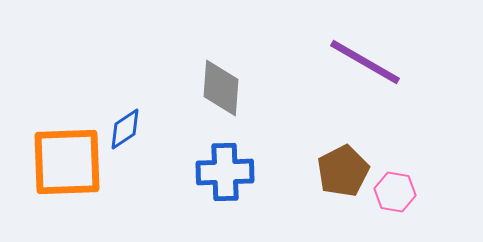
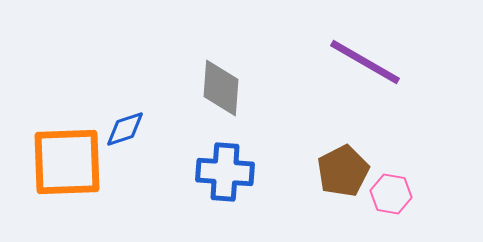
blue diamond: rotated 15 degrees clockwise
blue cross: rotated 6 degrees clockwise
pink hexagon: moved 4 px left, 2 px down
